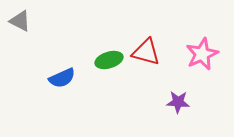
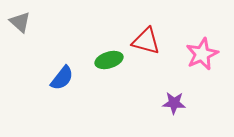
gray triangle: moved 1 px down; rotated 15 degrees clockwise
red triangle: moved 11 px up
blue semicircle: rotated 28 degrees counterclockwise
purple star: moved 4 px left, 1 px down
